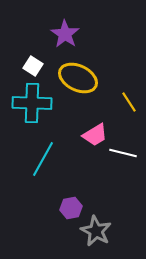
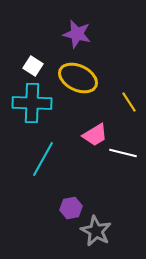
purple star: moved 12 px right; rotated 20 degrees counterclockwise
